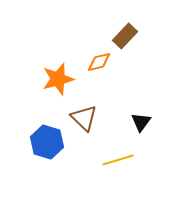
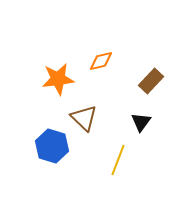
brown rectangle: moved 26 px right, 45 px down
orange diamond: moved 2 px right, 1 px up
orange star: rotated 8 degrees clockwise
blue hexagon: moved 5 px right, 4 px down
yellow line: rotated 52 degrees counterclockwise
